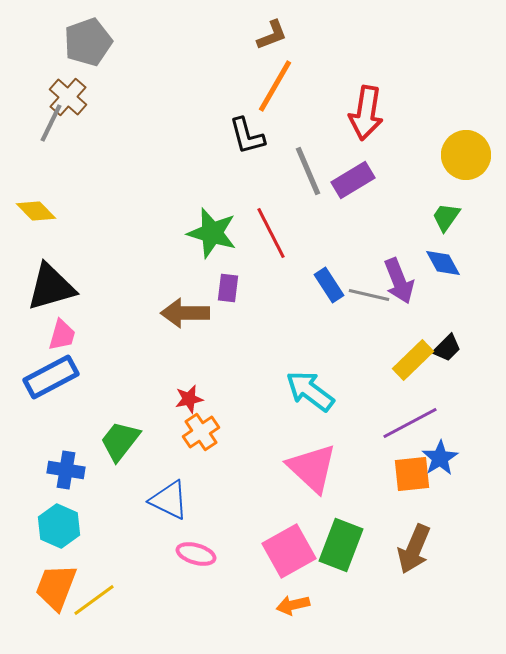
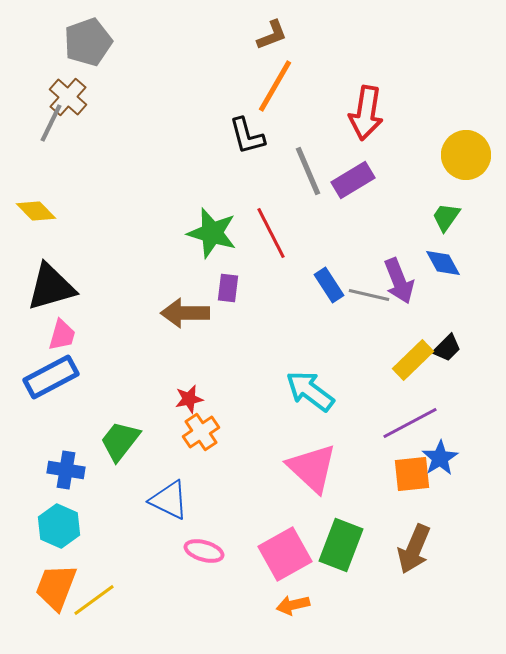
pink square at (289, 551): moved 4 px left, 3 px down
pink ellipse at (196, 554): moved 8 px right, 3 px up
